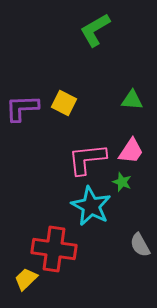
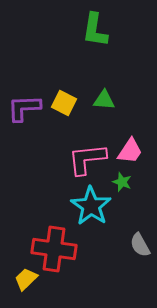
green L-shape: rotated 51 degrees counterclockwise
green triangle: moved 28 px left
purple L-shape: moved 2 px right
pink trapezoid: moved 1 px left
cyan star: rotated 6 degrees clockwise
